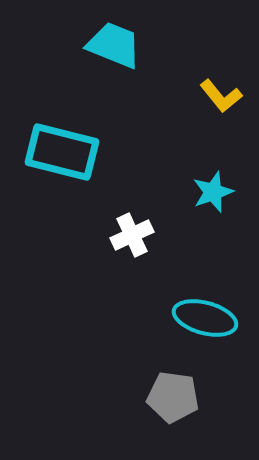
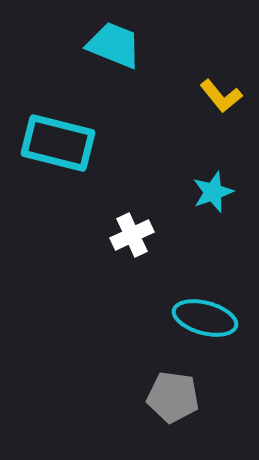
cyan rectangle: moved 4 px left, 9 px up
